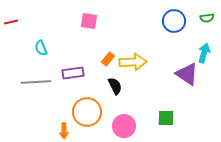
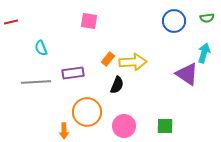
black semicircle: moved 2 px right, 1 px up; rotated 48 degrees clockwise
green square: moved 1 px left, 8 px down
